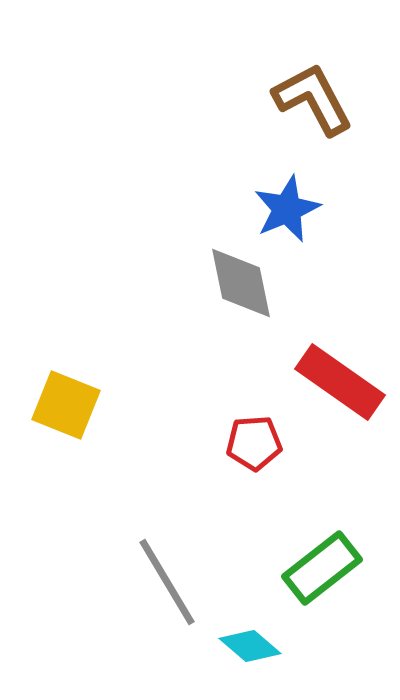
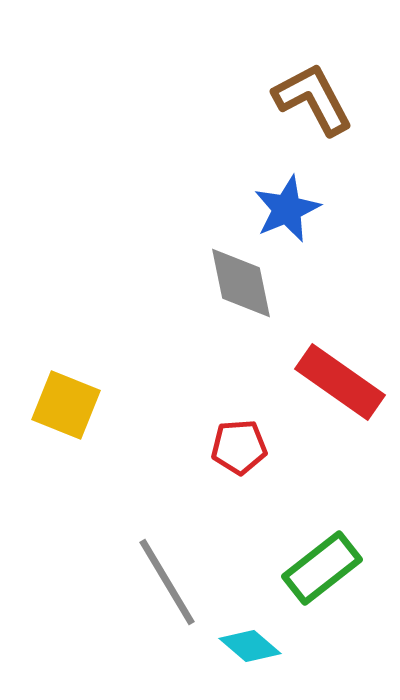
red pentagon: moved 15 px left, 4 px down
